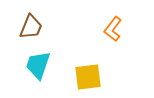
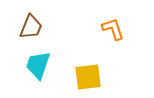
orange L-shape: rotated 125 degrees clockwise
